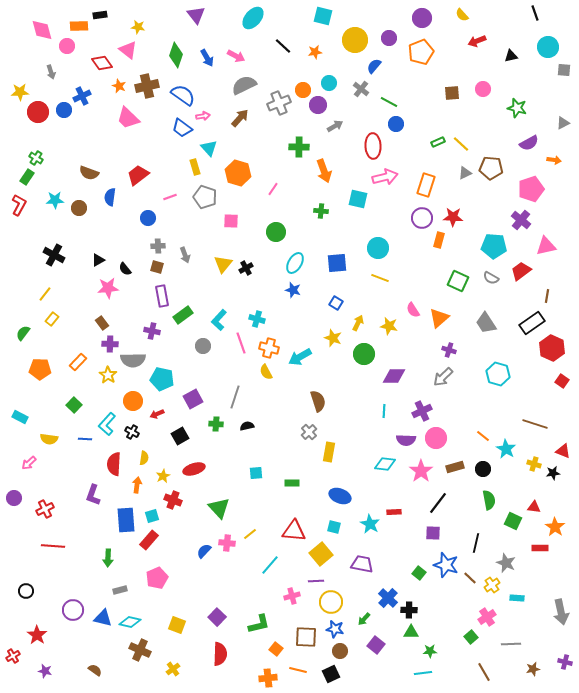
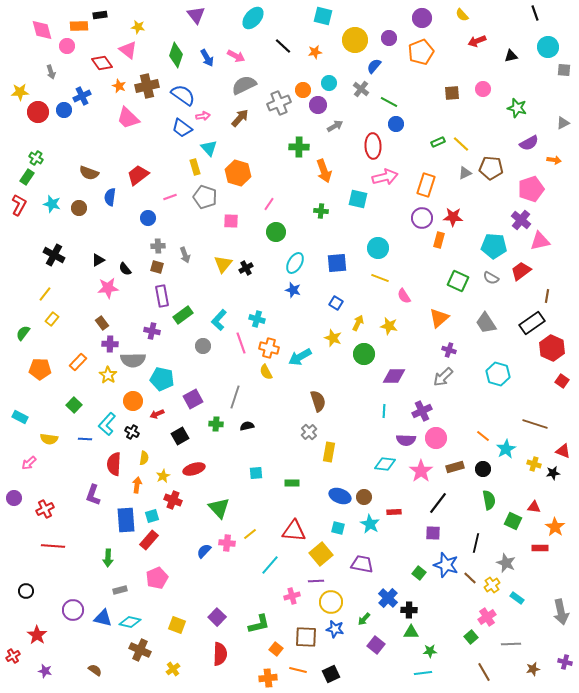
pink line at (273, 189): moved 4 px left, 15 px down
cyan star at (55, 200): moved 3 px left, 4 px down; rotated 18 degrees clockwise
pink triangle at (546, 246): moved 6 px left, 5 px up
pink semicircle at (413, 310): moved 9 px left, 14 px up
cyan star at (506, 449): rotated 12 degrees clockwise
cyan square at (334, 527): moved 4 px right, 1 px down
cyan rectangle at (517, 598): rotated 32 degrees clockwise
brown circle at (340, 651): moved 24 px right, 154 px up
